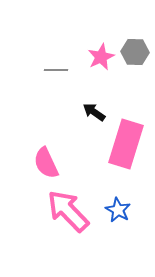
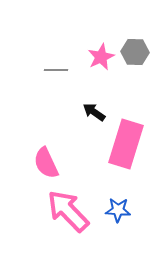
blue star: rotated 25 degrees counterclockwise
